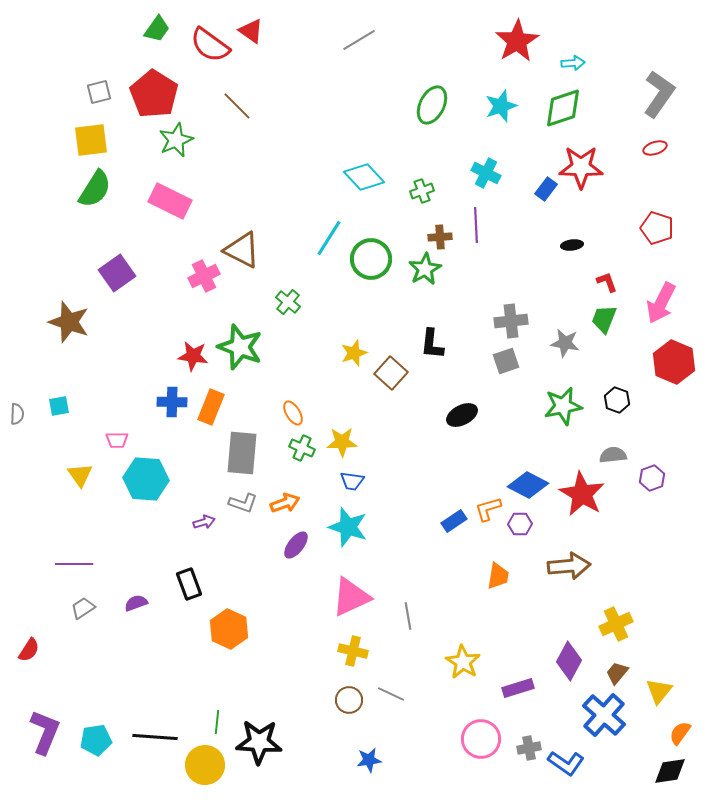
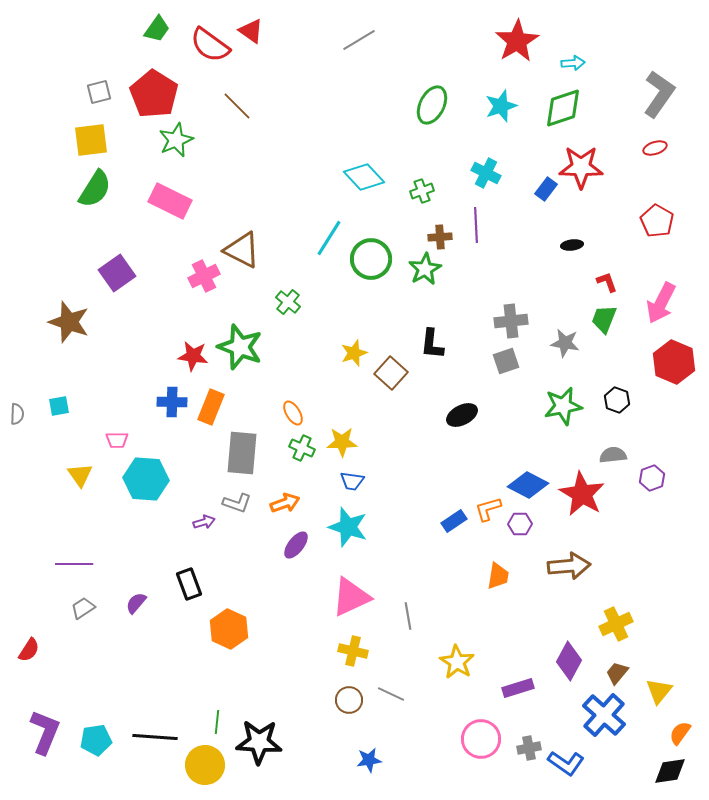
red pentagon at (657, 228): moved 7 px up; rotated 12 degrees clockwise
gray L-shape at (243, 503): moved 6 px left
purple semicircle at (136, 603): rotated 30 degrees counterclockwise
yellow star at (463, 662): moved 6 px left
